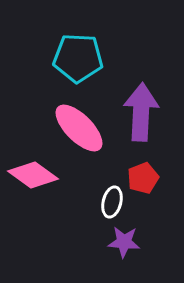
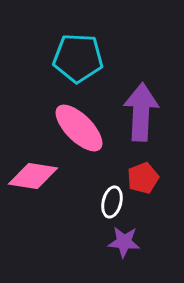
pink diamond: moved 1 px down; rotated 27 degrees counterclockwise
